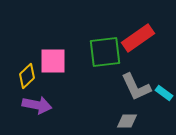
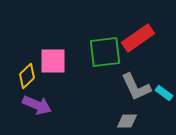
purple arrow: rotated 12 degrees clockwise
